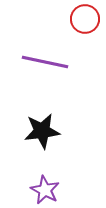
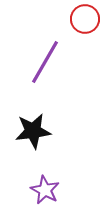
purple line: rotated 72 degrees counterclockwise
black star: moved 9 px left
